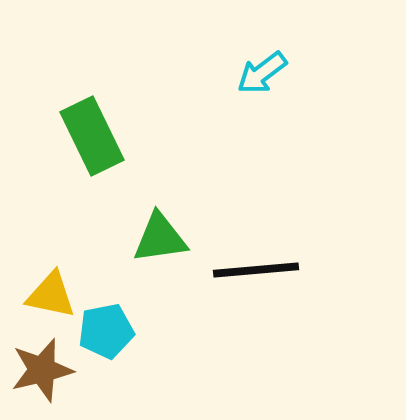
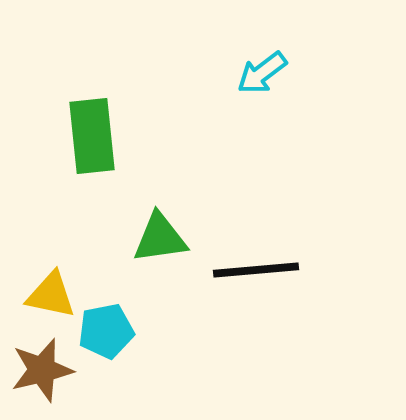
green rectangle: rotated 20 degrees clockwise
